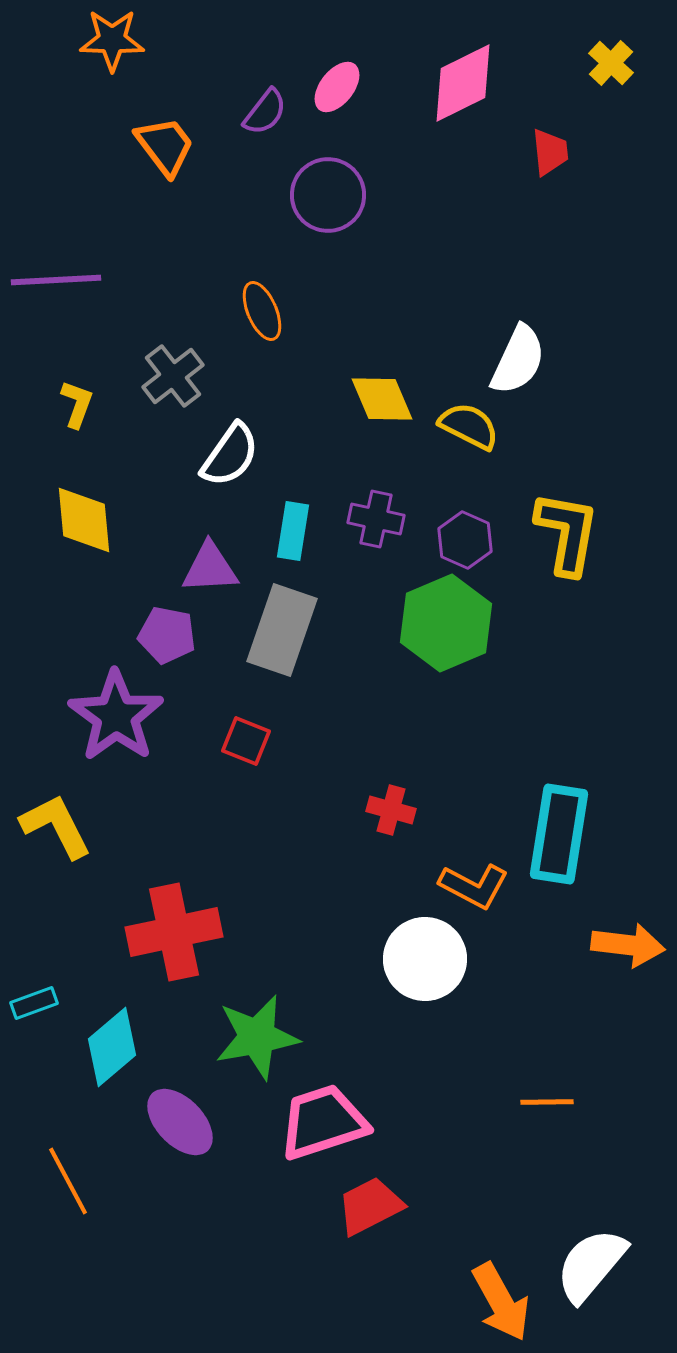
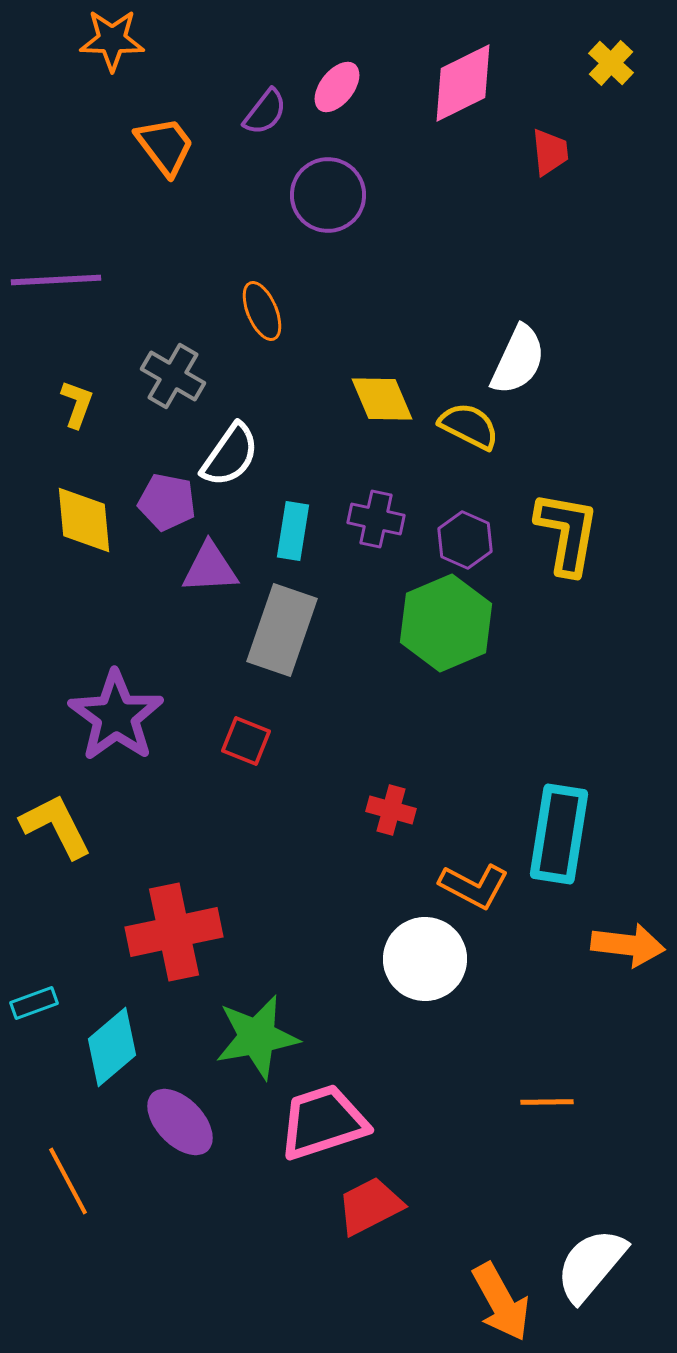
gray cross at (173, 376): rotated 22 degrees counterclockwise
purple pentagon at (167, 635): moved 133 px up
